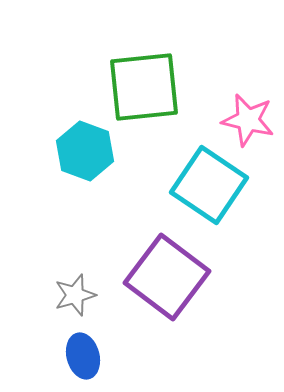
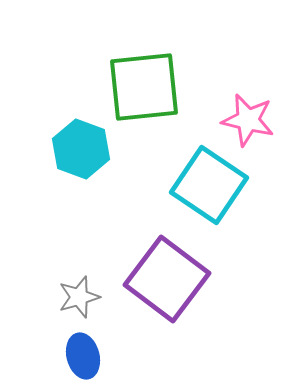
cyan hexagon: moved 4 px left, 2 px up
purple square: moved 2 px down
gray star: moved 4 px right, 2 px down
